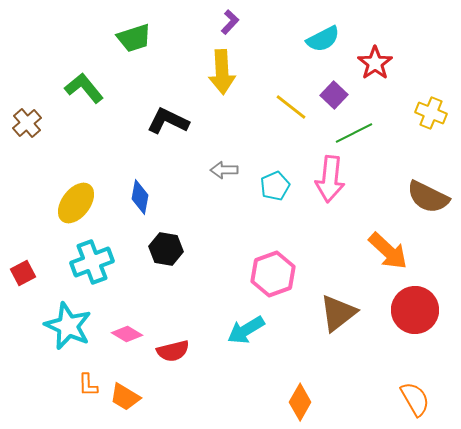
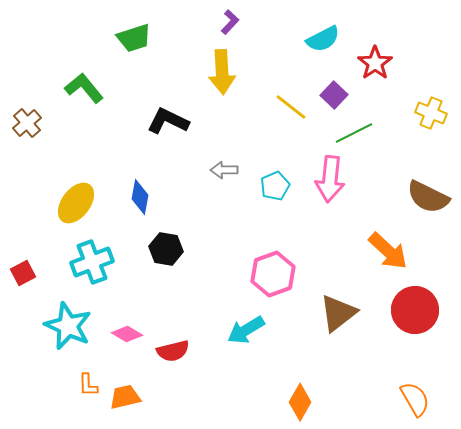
orange trapezoid: rotated 136 degrees clockwise
